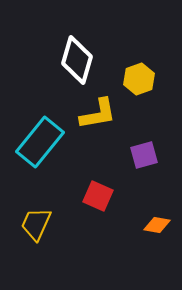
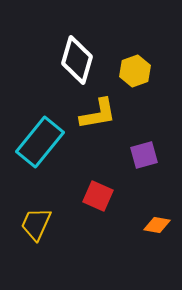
yellow hexagon: moved 4 px left, 8 px up
